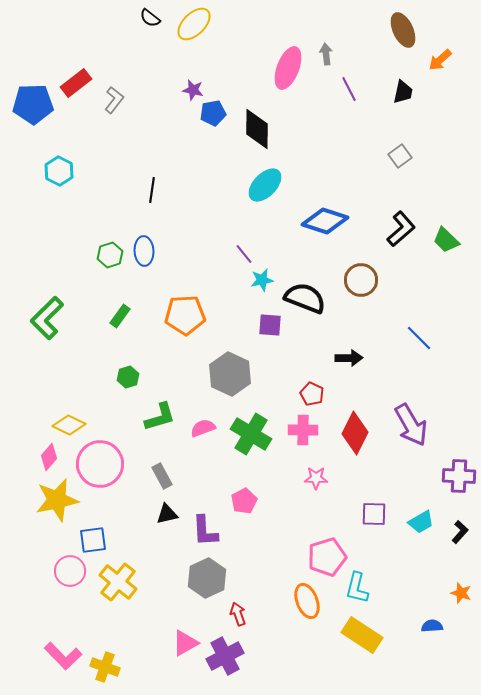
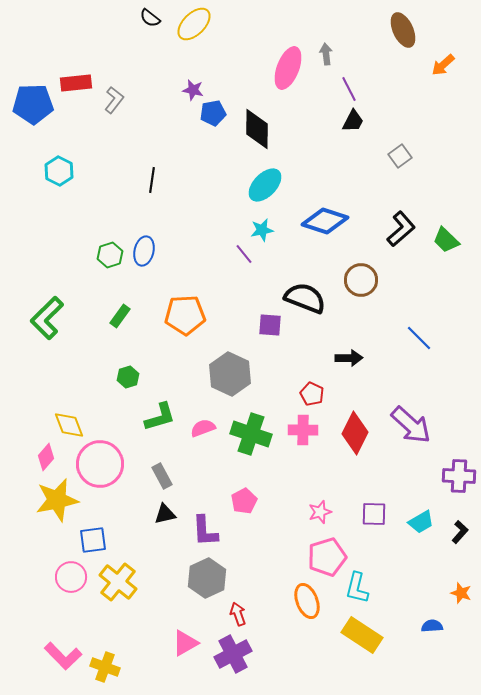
orange arrow at (440, 60): moved 3 px right, 5 px down
red rectangle at (76, 83): rotated 32 degrees clockwise
black trapezoid at (403, 92): moved 50 px left, 29 px down; rotated 15 degrees clockwise
black line at (152, 190): moved 10 px up
blue ellipse at (144, 251): rotated 16 degrees clockwise
cyan star at (262, 280): moved 50 px up
yellow diamond at (69, 425): rotated 44 degrees clockwise
purple arrow at (411, 425): rotated 18 degrees counterclockwise
green cross at (251, 434): rotated 12 degrees counterclockwise
pink diamond at (49, 457): moved 3 px left
pink star at (316, 478): moved 4 px right, 34 px down; rotated 20 degrees counterclockwise
black triangle at (167, 514): moved 2 px left
pink circle at (70, 571): moved 1 px right, 6 px down
purple cross at (225, 656): moved 8 px right, 2 px up
